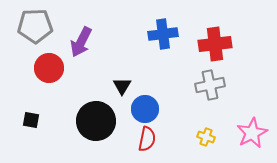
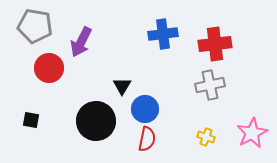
gray pentagon: rotated 12 degrees clockwise
